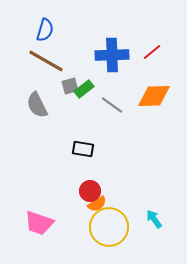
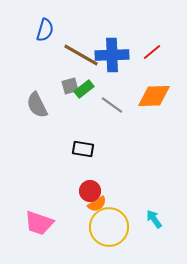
brown line: moved 35 px right, 6 px up
